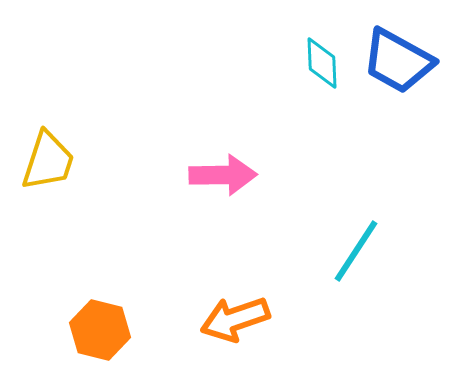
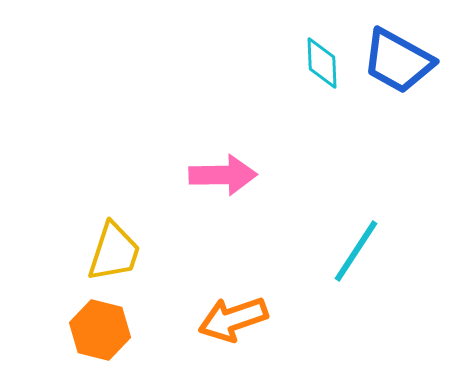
yellow trapezoid: moved 66 px right, 91 px down
orange arrow: moved 2 px left
